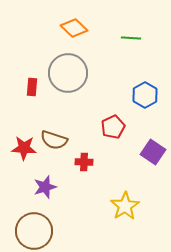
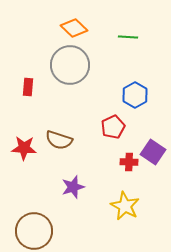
green line: moved 3 px left, 1 px up
gray circle: moved 2 px right, 8 px up
red rectangle: moved 4 px left
blue hexagon: moved 10 px left
brown semicircle: moved 5 px right
red cross: moved 45 px right
purple star: moved 28 px right
yellow star: rotated 12 degrees counterclockwise
